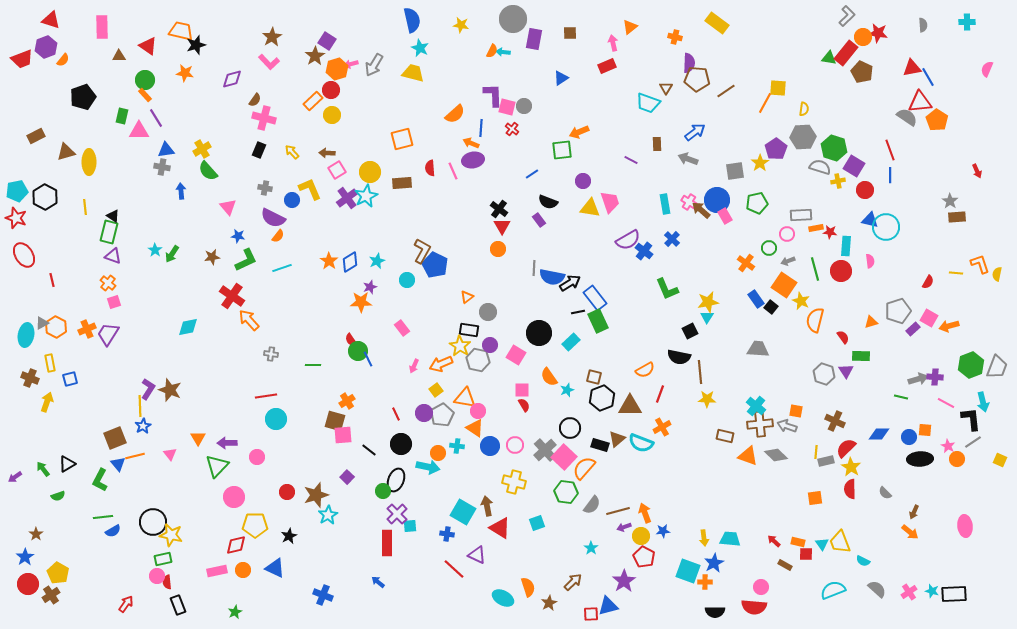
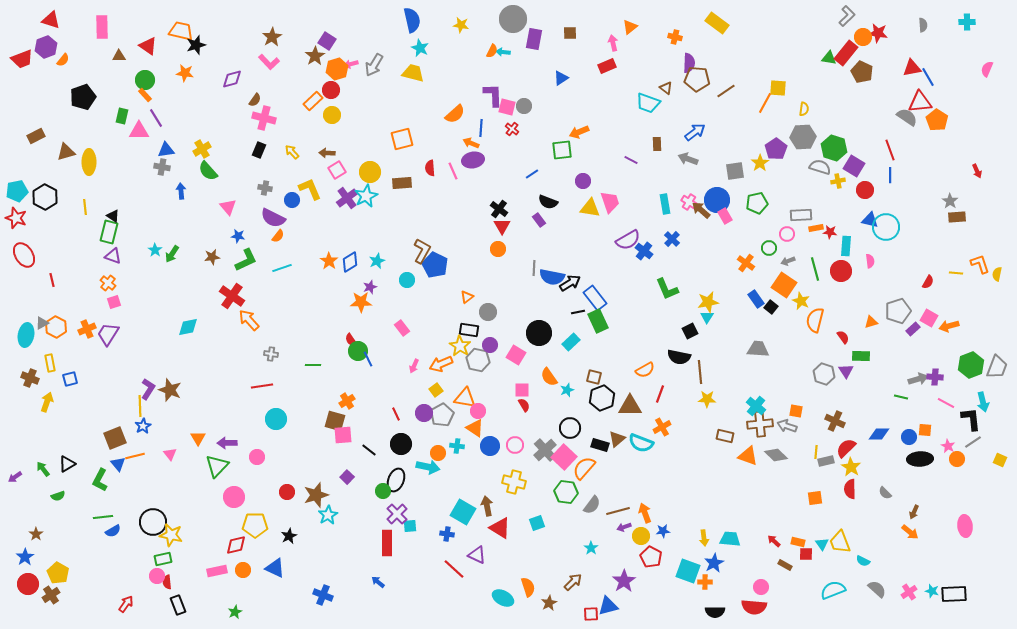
brown triangle at (666, 88): rotated 24 degrees counterclockwise
red line at (266, 396): moved 4 px left, 10 px up
red pentagon at (644, 557): moved 7 px right
